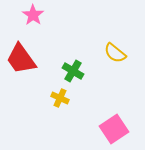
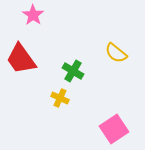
yellow semicircle: moved 1 px right
